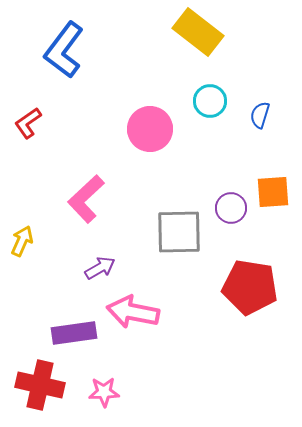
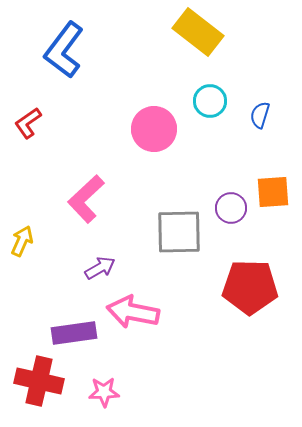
pink circle: moved 4 px right
red pentagon: rotated 8 degrees counterclockwise
red cross: moved 1 px left, 4 px up
